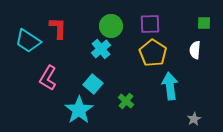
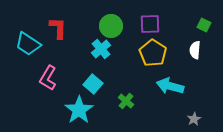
green square: moved 2 px down; rotated 24 degrees clockwise
cyan trapezoid: moved 3 px down
cyan arrow: rotated 68 degrees counterclockwise
